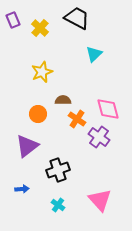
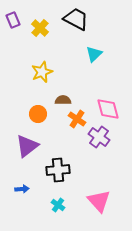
black trapezoid: moved 1 px left, 1 px down
black cross: rotated 15 degrees clockwise
pink triangle: moved 1 px left, 1 px down
